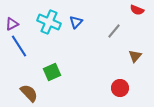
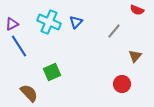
red circle: moved 2 px right, 4 px up
